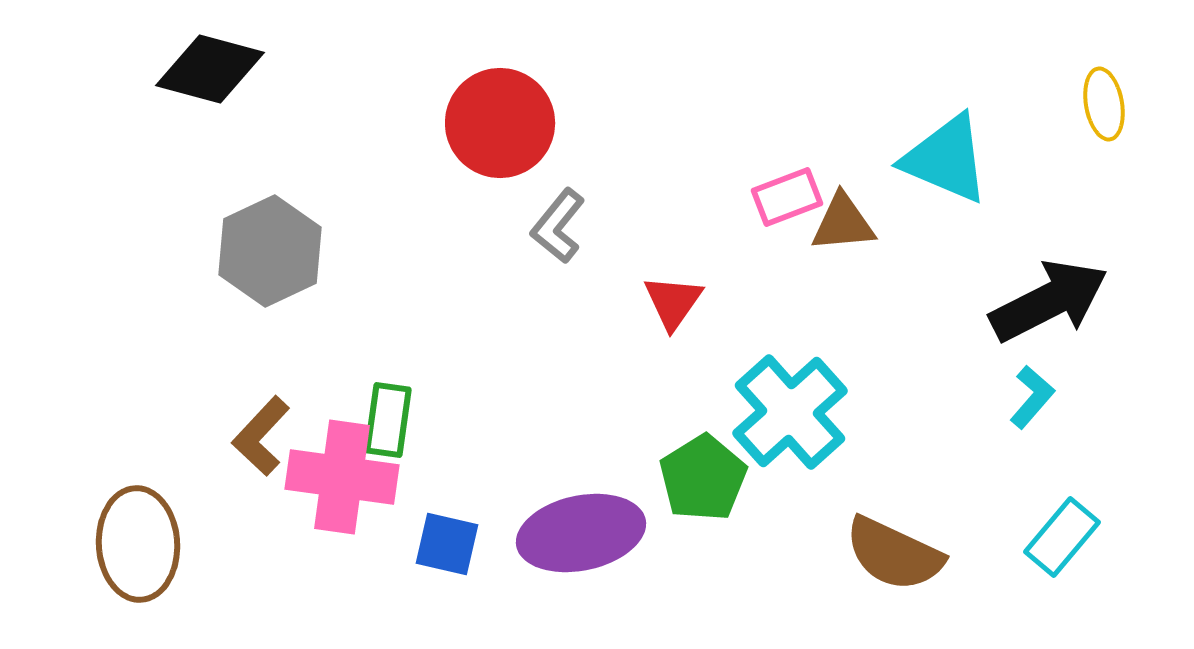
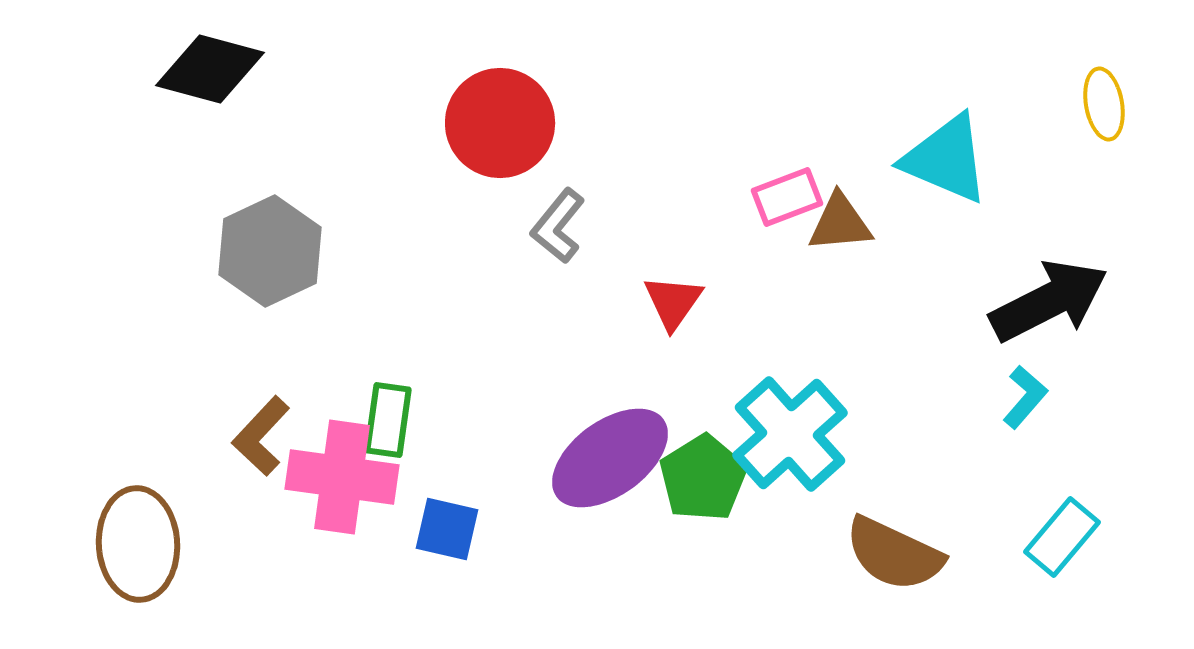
brown triangle: moved 3 px left
cyan L-shape: moved 7 px left
cyan cross: moved 22 px down
purple ellipse: moved 29 px right, 75 px up; rotated 24 degrees counterclockwise
blue square: moved 15 px up
